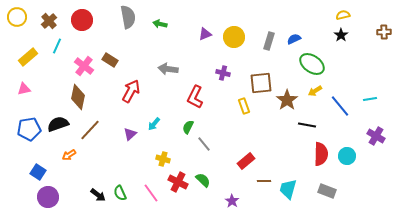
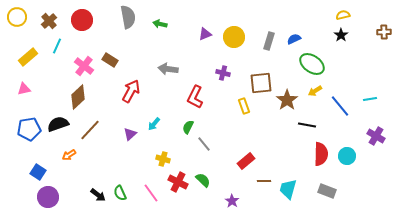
brown diamond at (78, 97): rotated 35 degrees clockwise
